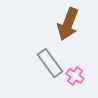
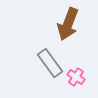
pink cross: moved 1 px right, 1 px down
